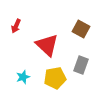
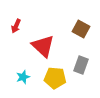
red triangle: moved 4 px left, 1 px down
yellow pentagon: rotated 15 degrees clockwise
